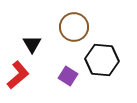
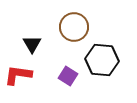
red L-shape: rotated 132 degrees counterclockwise
